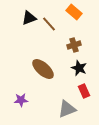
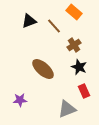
black triangle: moved 3 px down
brown line: moved 5 px right, 2 px down
brown cross: rotated 16 degrees counterclockwise
black star: moved 1 px up
purple star: moved 1 px left
